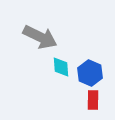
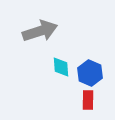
gray arrow: moved 6 px up; rotated 44 degrees counterclockwise
red rectangle: moved 5 px left
